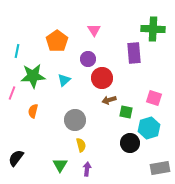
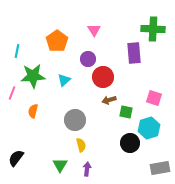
red circle: moved 1 px right, 1 px up
